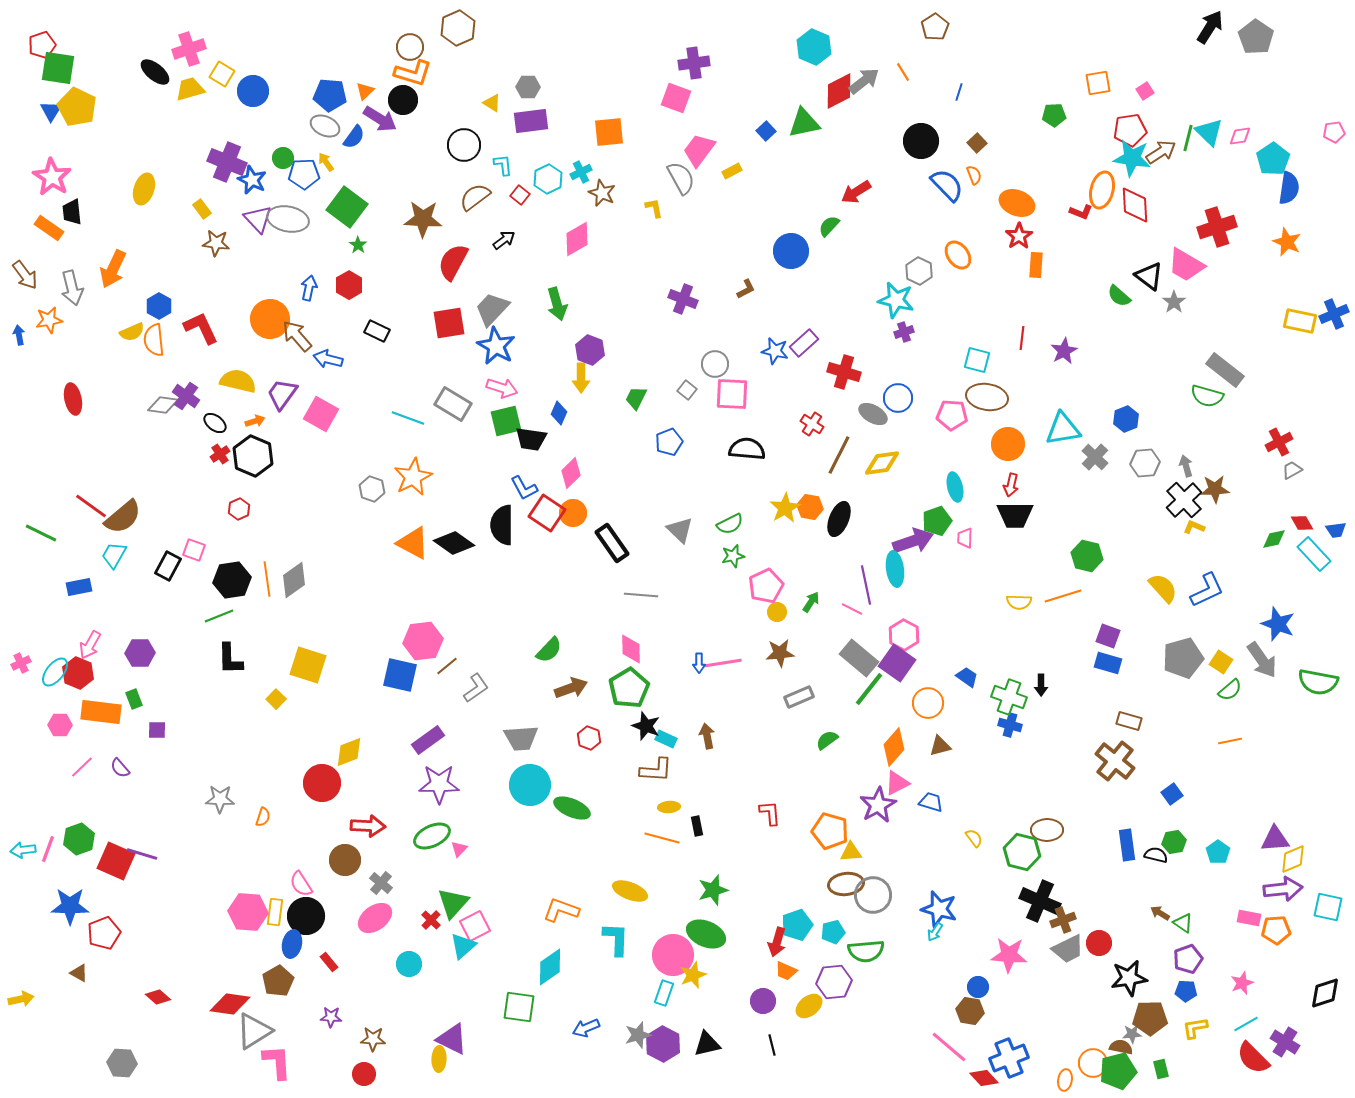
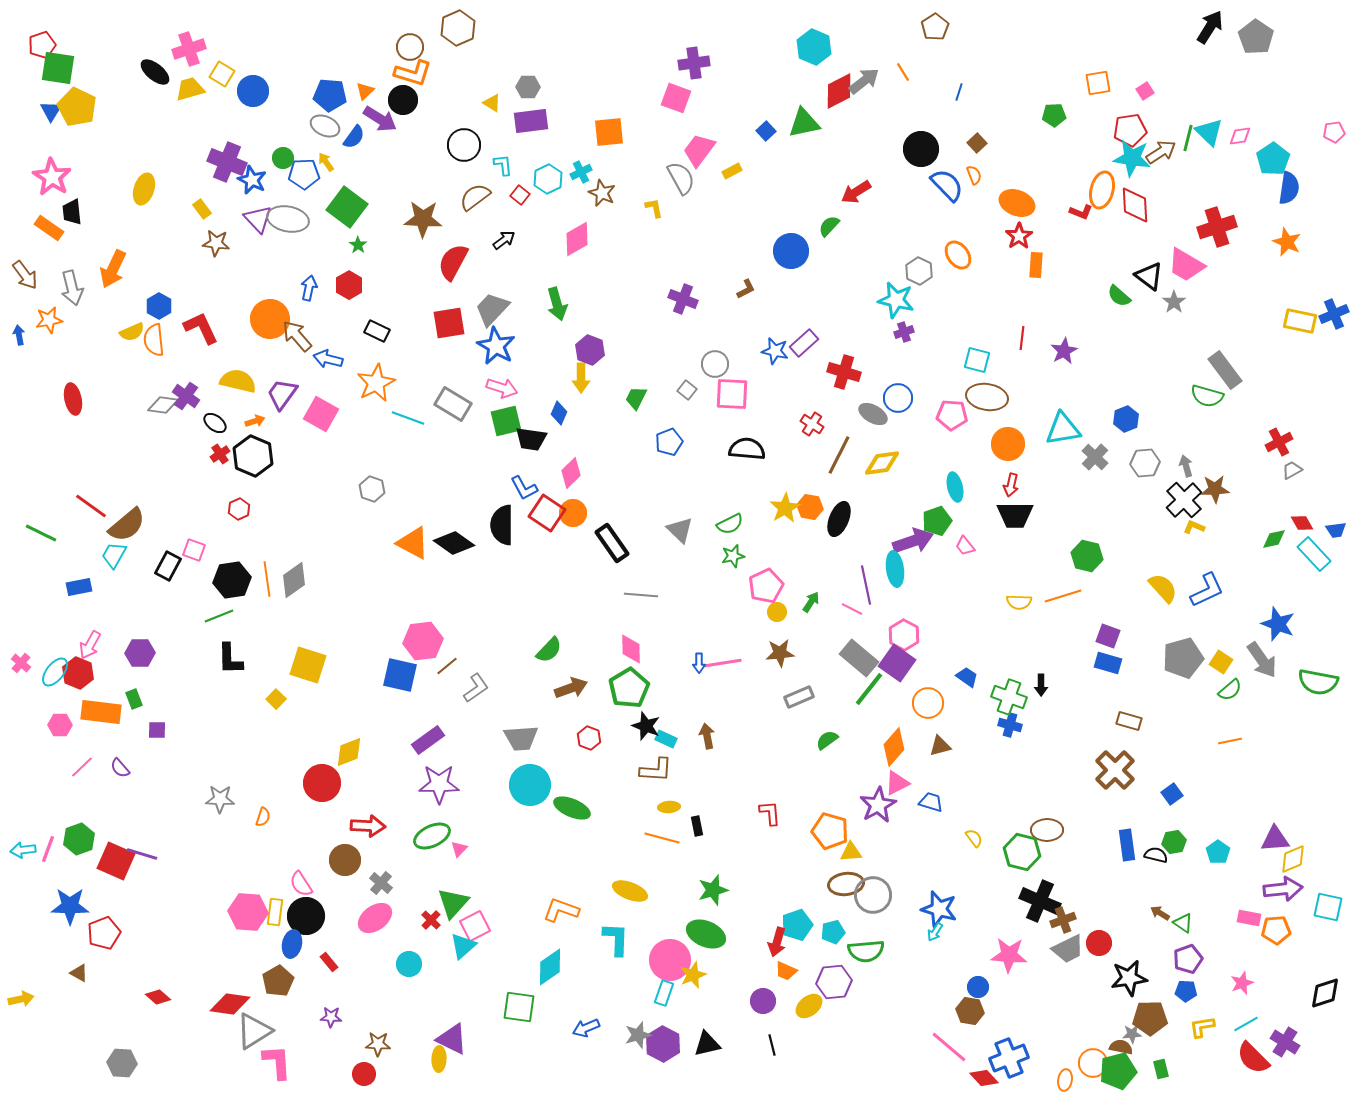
black circle at (921, 141): moved 8 px down
gray rectangle at (1225, 370): rotated 15 degrees clockwise
orange star at (413, 477): moved 37 px left, 94 px up
brown semicircle at (123, 517): moved 4 px right, 8 px down
pink trapezoid at (965, 538): moved 8 px down; rotated 40 degrees counterclockwise
pink cross at (21, 663): rotated 24 degrees counterclockwise
brown cross at (1115, 761): moved 9 px down; rotated 6 degrees clockwise
pink circle at (673, 955): moved 3 px left, 5 px down
yellow L-shape at (1195, 1028): moved 7 px right, 1 px up
brown star at (373, 1039): moved 5 px right, 5 px down
